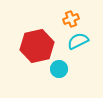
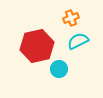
orange cross: moved 1 px up
